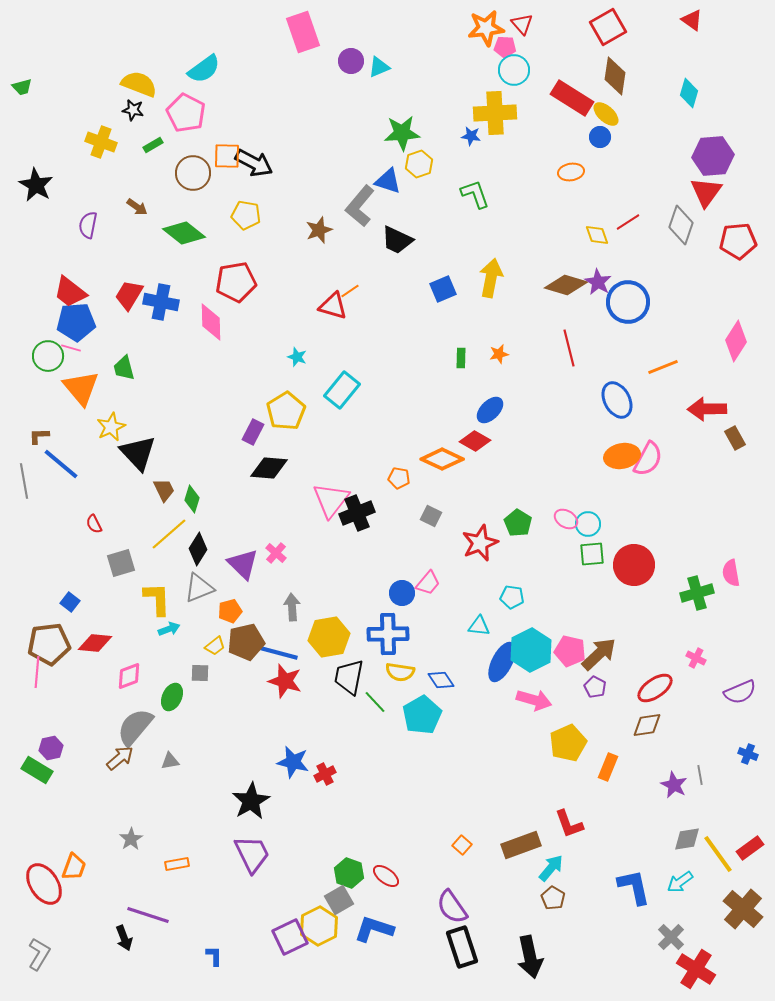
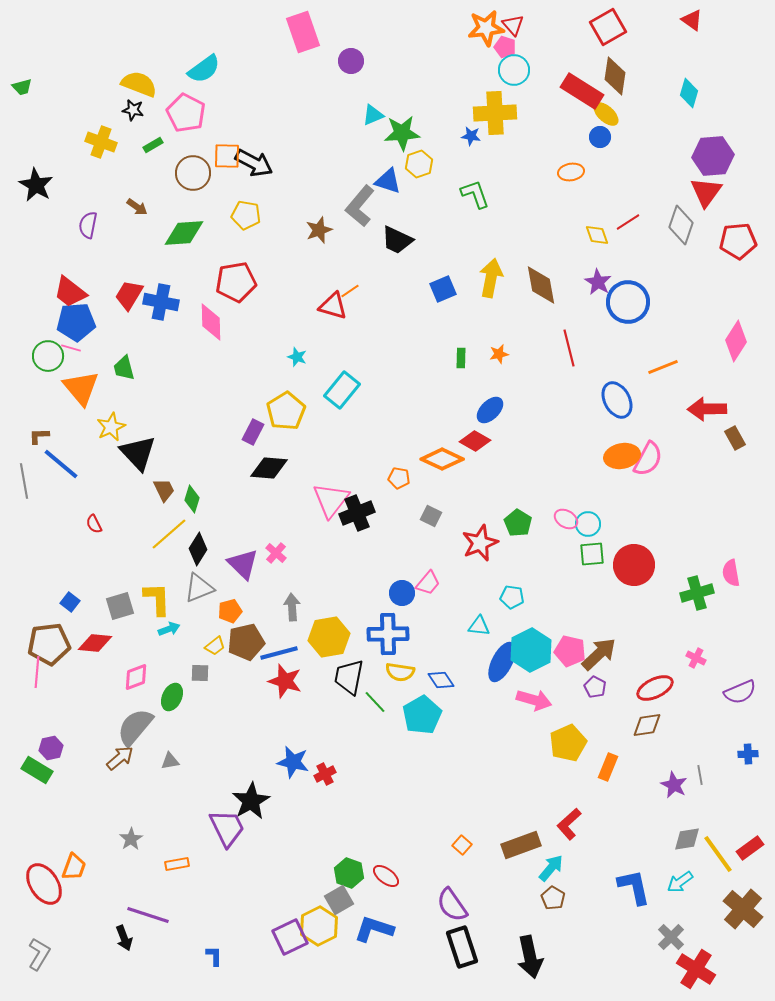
red triangle at (522, 24): moved 9 px left, 1 px down
pink pentagon at (505, 47): rotated 15 degrees clockwise
cyan triangle at (379, 67): moved 6 px left, 48 px down
red rectangle at (572, 98): moved 10 px right, 7 px up
green diamond at (184, 233): rotated 42 degrees counterclockwise
brown diamond at (566, 285): moved 25 px left; rotated 63 degrees clockwise
gray square at (121, 563): moved 1 px left, 43 px down
blue line at (279, 653): rotated 30 degrees counterclockwise
pink diamond at (129, 676): moved 7 px right, 1 px down
red ellipse at (655, 688): rotated 9 degrees clockwise
blue cross at (748, 754): rotated 24 degrees counterclockwise
red L-shape at (569, 824): rotated 68 degrees clockwise
purple trapezoid at (252, 854): moved 25 px left, 26 px up
purple semicircle at (452, 907): moved 2 px up
